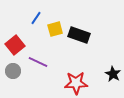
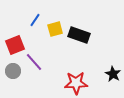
blue line: moved 1 px left, 2 px down
red square: rotated 18 degrees clockwise
purple line: moved 4 px left; rotated 24 degrees clockwise
